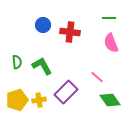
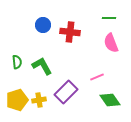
pink line: rotated 64 degrees counterclockwise
